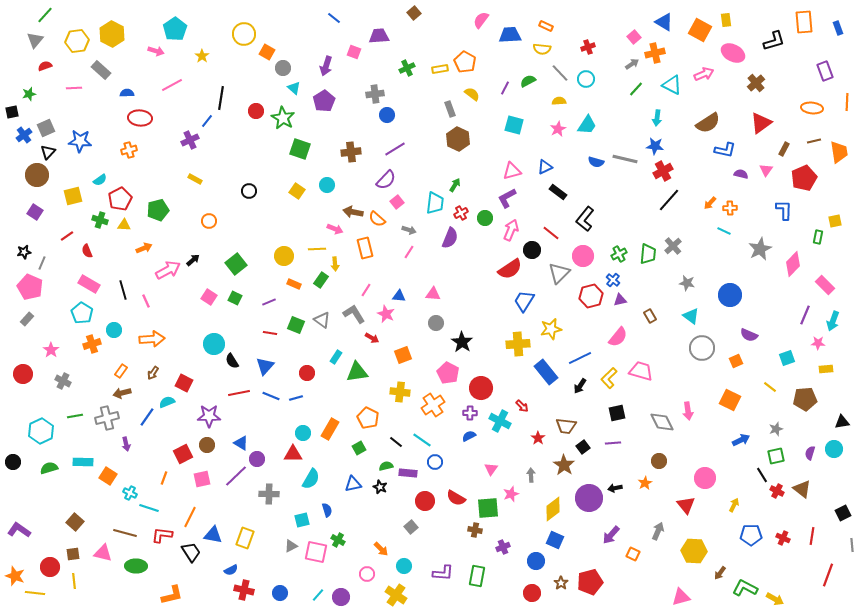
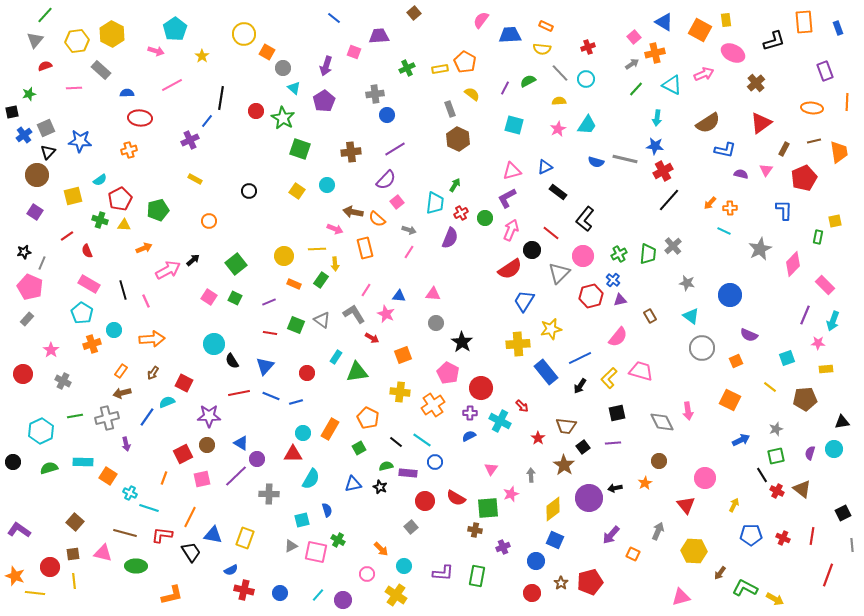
blue line at (296, 398): moved 4 px down
purple circle at (341, 597): moved 2 px right, 3 px down
